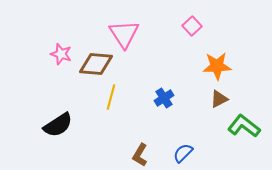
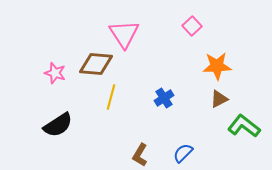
pink star: moved 6 px left, 19 px down
